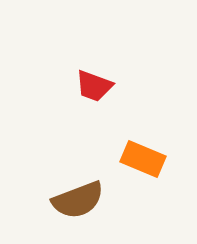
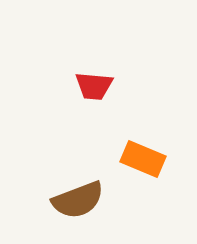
red trapezoid: rotated 15 degrees counterclockwise
